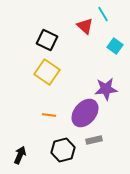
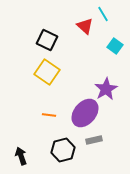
purple star: rotated 25 degrees counterclockwise
black arrow: moved 1 px right, 1 px down; rotated 42 degrees counterclockwise
